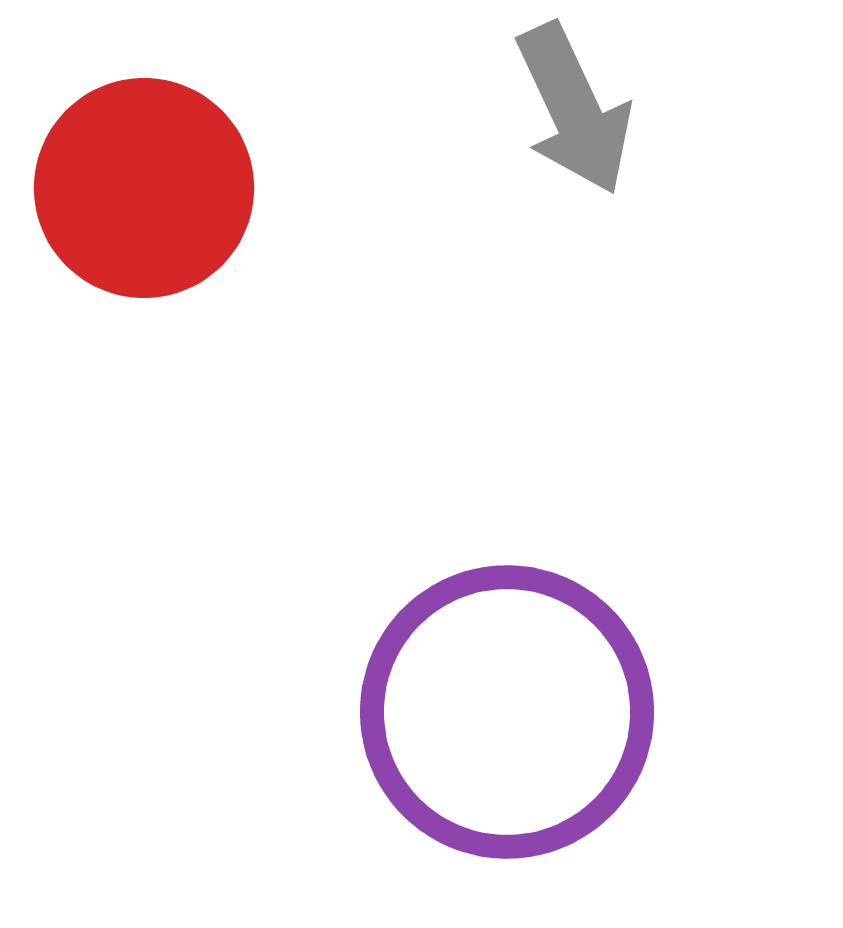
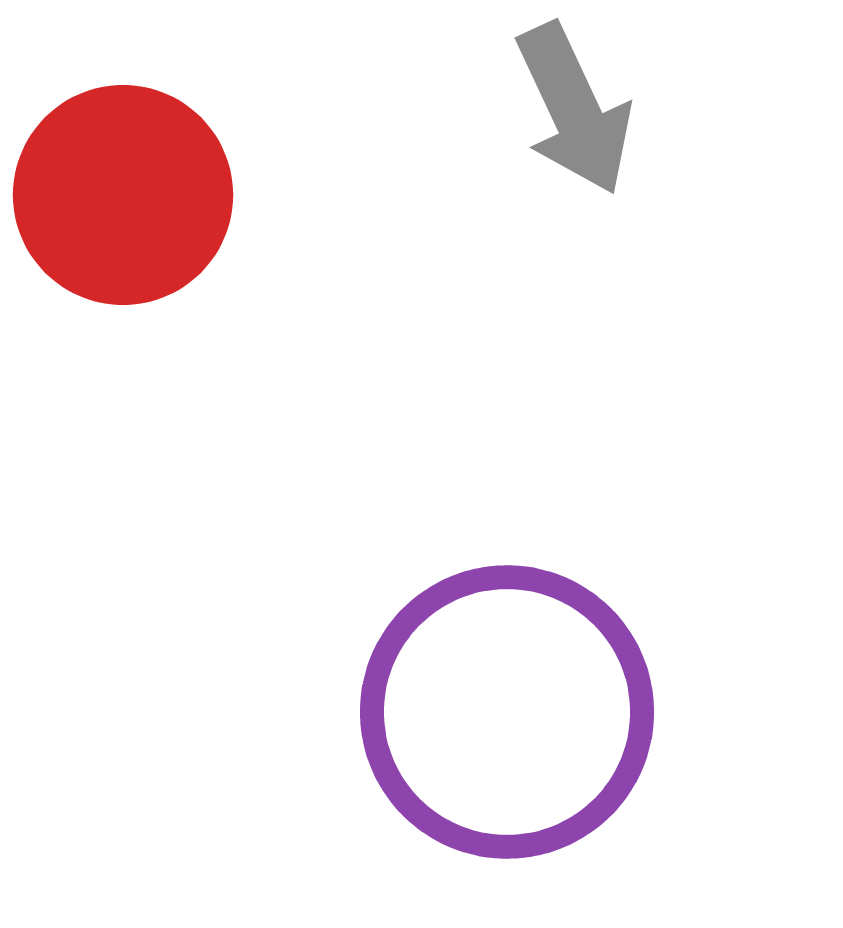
red circle: moved 21 px left, 7 px down
